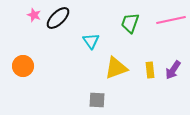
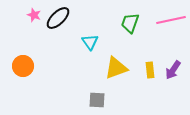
cyan triangle: moved 1 px left, 1 px down
